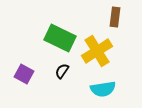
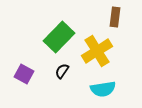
green rectangle: moved 1 px left, 1 px up; rotated 72 degrees counterclockwise
